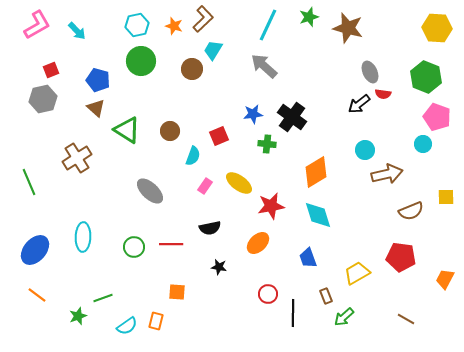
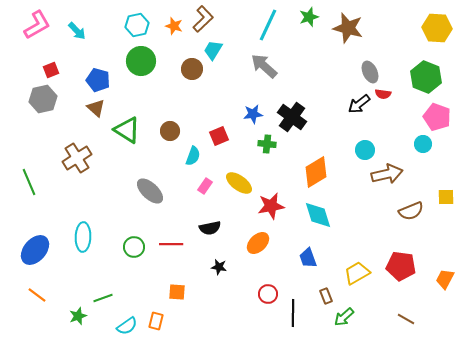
red pentagon at (401, 257): moved 9 px down
